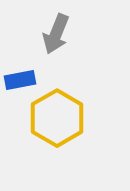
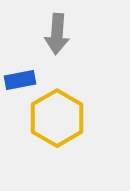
gray arrow: moved 1 px right; rotated 18 degrees counterclockwise
